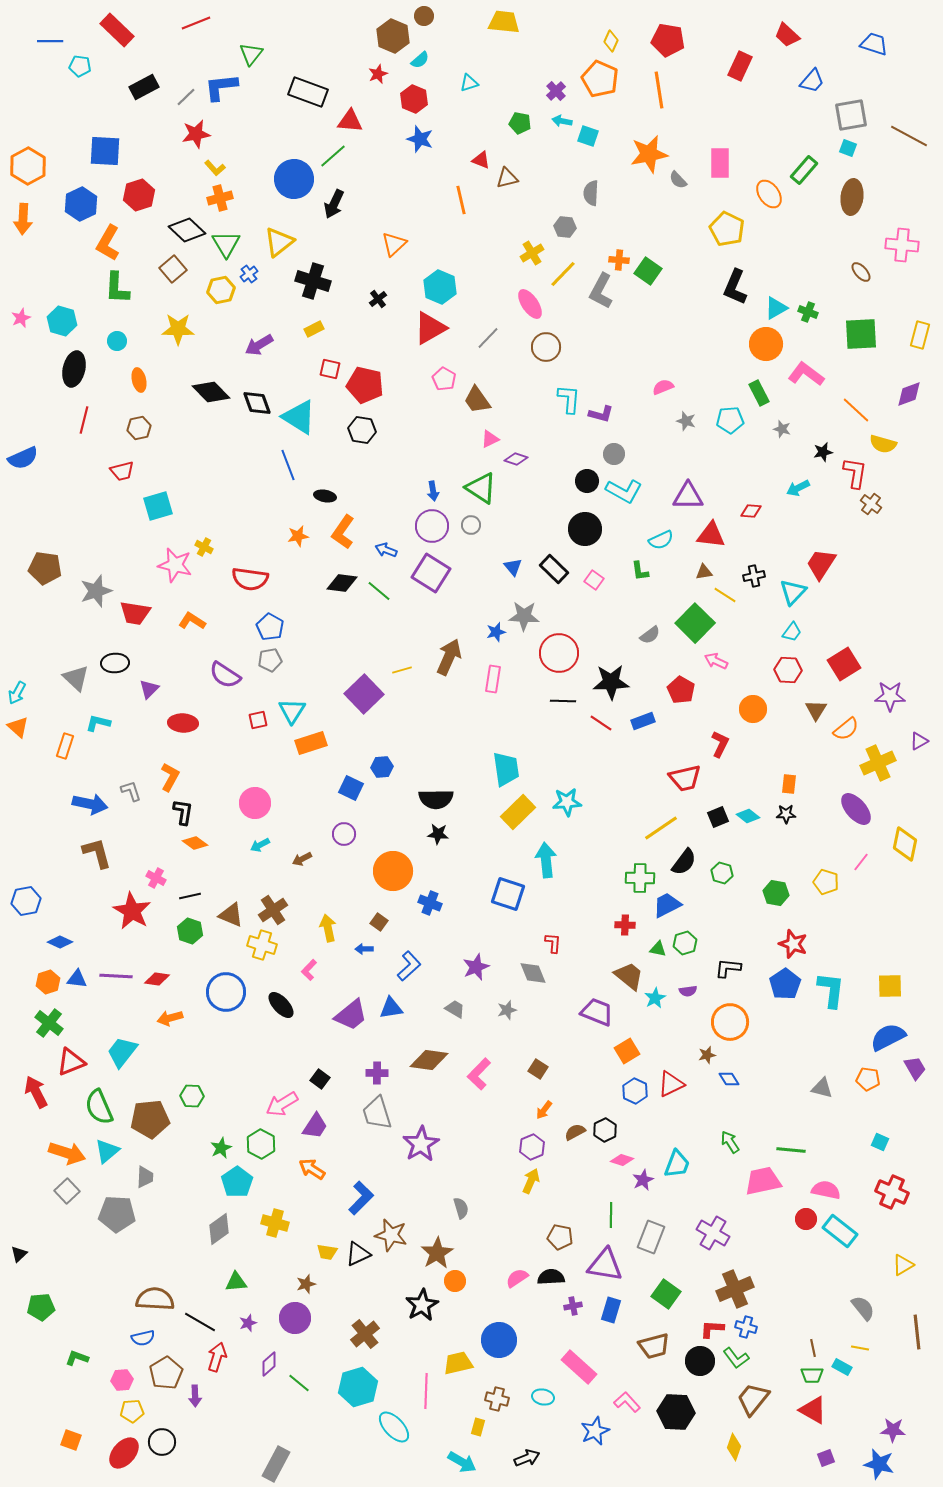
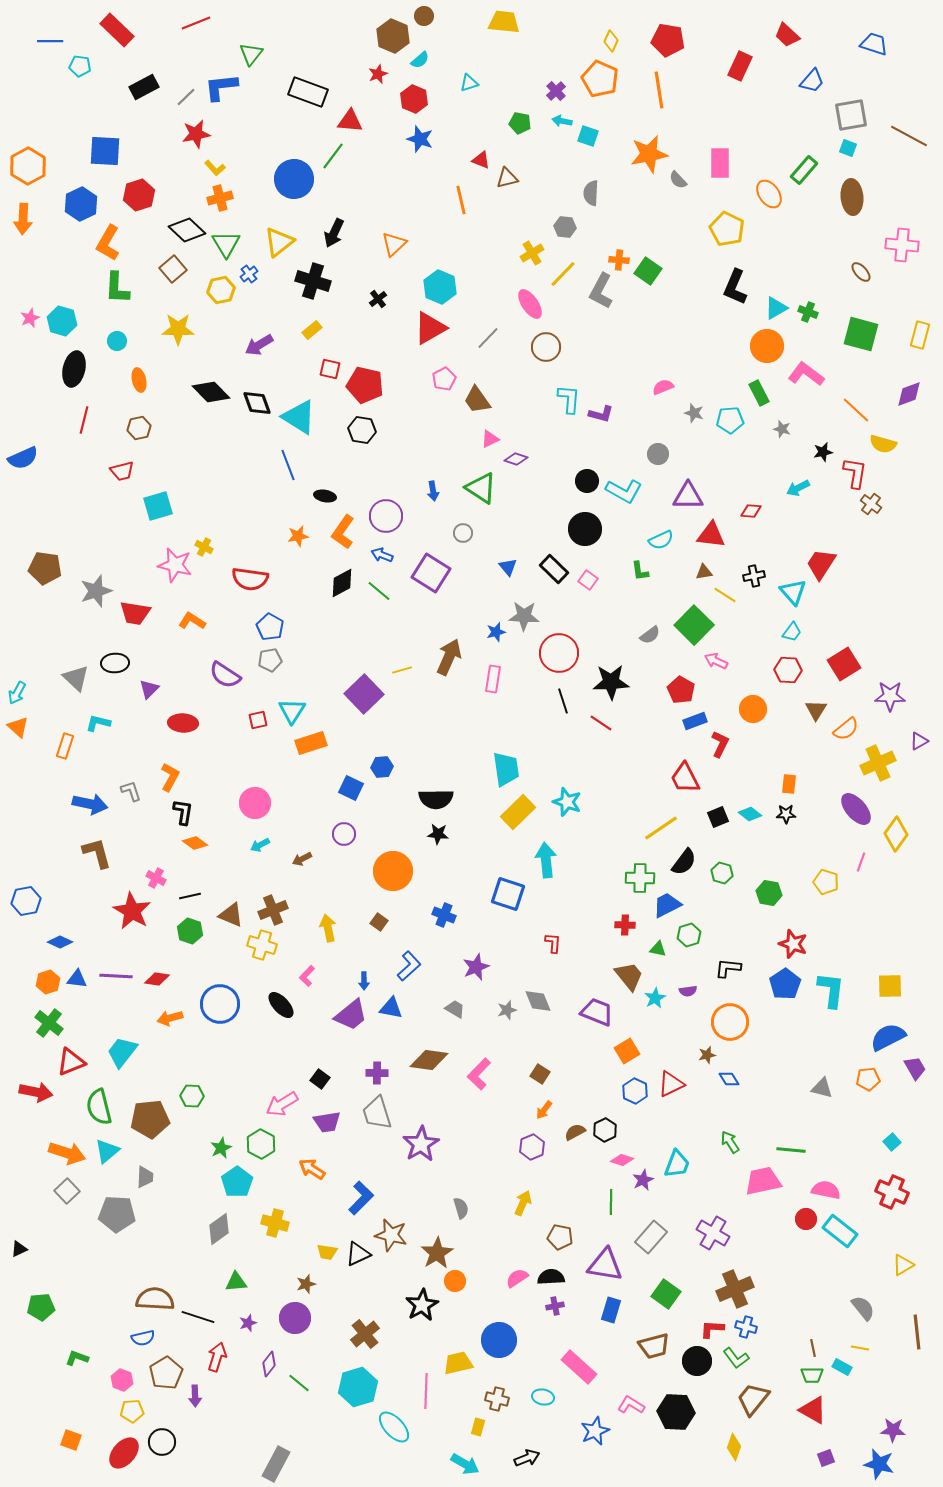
green line at (333, 156): rotated 12 degrees counterclockwise
brown ellipse at (852, 197): rotated 12 degrees counterclockwise
black arrow at (334, 204): moved 29 px down
pink star at (21, 318): moved 9 px right
yellow rectangle at (314, 329): moved 2 px left, 1 px down; rotated 12 degrees counterclockwise
green square at (861, 334): rotated 18 degrees clockwise
orange circle at (766, 344): moved 1 px right, 2 px down
pink pentagon at (444, 379): rotated 15 degrees clockwise
gray star at (686, 421): moved 8 px right, 8 px up
gray circle at (614, 454): moved 44 px right
gray circle at (471, 525): moved 8 px left, 8 px down
purple circle at (432, 526): moved 46 px left, 10 px up
blue arrow at (386, 550): moved 4 px left, 5 px down
blue triangle at (513, 567): moved 5 px left
pink square at (594, 580): moved 6 px left
black diamond at (342, 583): rotated 36 degrees counterclockwise
cyan triangle at (793, 592): rotated 24 degrees counterclockwise
green square at (695, 623): moved 1 px left, 2 px down
black line at (563, 701): rotated 70 degrees clockwise
blue rectangle at (643, 721): moved 52 px right
red trapezoid at (685, 778): rotated 76 degrees clockwise
cyan star at (567, 802): rotated 24 degrees clockwise
cyan diamond at (748, 816): moved 2 px right, 2 px up
yellow diamond at (905, 844): moved 9 px left, 10 px up; rotated 24 degrees clockwise
pink line at (861, 862): rotated 18 degrees counterclockwise
green hexagon at (776, 893): moved 7 px left
blue cross at (430, 903): moved 14 px right, 12 px down
brown cross at (273, 910): rotated 12 degrees clockwise
green hexagon at (685, 943): moved 4 px right, 8 px up
blue arrow at (364, 949): moved 32 px down; rotated 90 degrees counterclockwise
pink L-shape at (309, 970): moved 2 px left, 6 px down
gray diamond at (533, 973): moved 5 px right, 28 px down
brown trapezoid at (629, 976): rotated 12 degrees clockwise
blue circle at (226, 992): moved 6 px left, 12 px down
blue triangle at (391, 1008): rotated 20 degrees clockwise
brown square at (538, 1069): moved 2 px right, 5 px down
orange pentagon at (868, 1079): rotated 15 degrees counterclockwise
red arrow at (36, 1092): rotated 128 degrees clockwise
green semicircle at (99, 1107): rotated 9 degrees clockwise
purple trapezoid at (315, 1126): moved 12 px right, 4 px up; rotated 48 degrees clockwise
cyan square at (880, 1142): moved 12 px right; rotated 24 degrees clockwise
yellow arrow at (531, 1181): moved 8 px left, 22 px down
green line at (611, 1215): moved 13 px up
gray rectangle at (651, 1237): rotated 20 degrees clockwise
black triangle at (19, 1254): moved 5 px up; rotated 18 degrees clockwise
purple cross at (573, 1306): moved 18 px left
black line at (200, 1322): moved 2 px left, 5 px up; rotated 12 degrees counterclockwise
black circle at (700, 1361): moved 3 px left
purple diamond at (269, 1364): rotated 10 degrees counterclockwise
pink hexagon at (122, 1380): rotated 25 degrees clockwise
pink L-shape at (627, 1402): moved 4 px right, 3 px down; rotated 16 degrees counterclockwise
cyan arrow at (462, 1462): moved 3 px right, 2 px down
